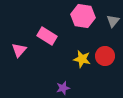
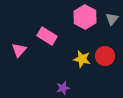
pink hexagon: moved 2 px right, 1 px down; rotated 20 degrees clockwise
gray triangle: moved 1 px left, 2 px up
